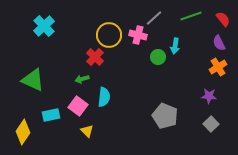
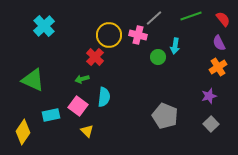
purple star: rotated 21 degrees counterclockwise
